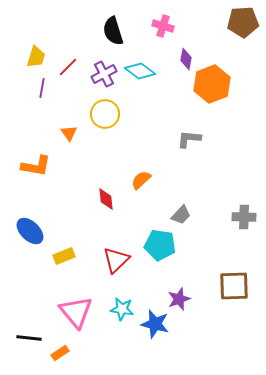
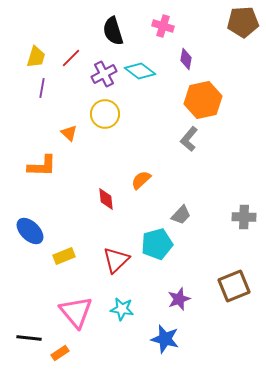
red line: moved 3 px right, 9 px up
orange hexagon: moved 9 px left, 16 px down; rotated 9 degrees clockwise
orange triangle: rotated 12 degrees counterclockwise
gray L-shape: rotated 55 degrees counterclockwise
orange L-shape: moved 6 px right; rotated 8 degrees counterclockwise
cyan pentagon: moved 3 px left, 1 px up; rotated 24 degrees counterclockwise
brown square: rotated 20 degrees counterclockwise
blue star: moved 10 px right, 15 px down
